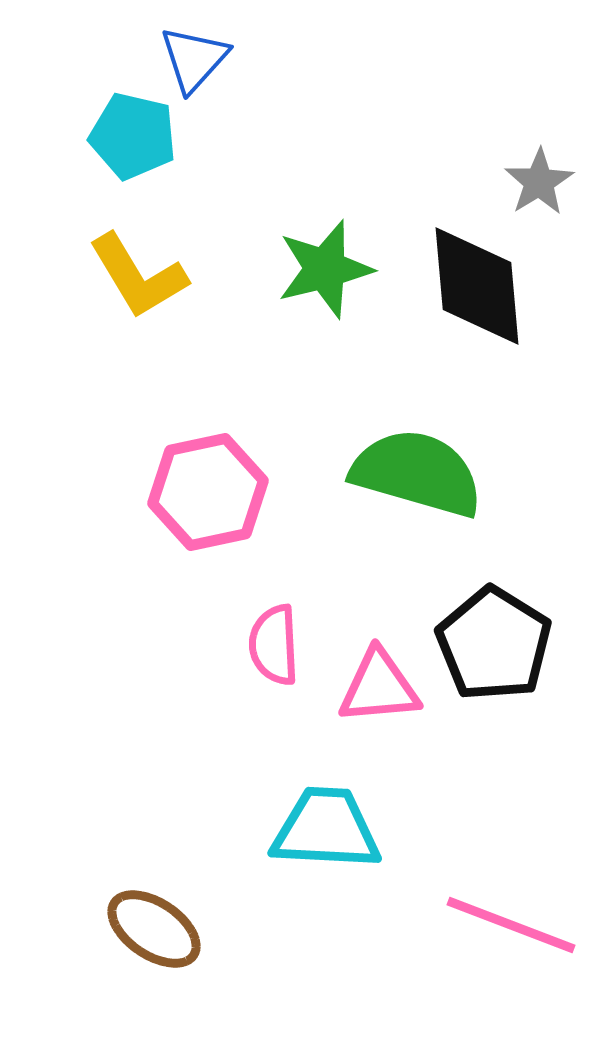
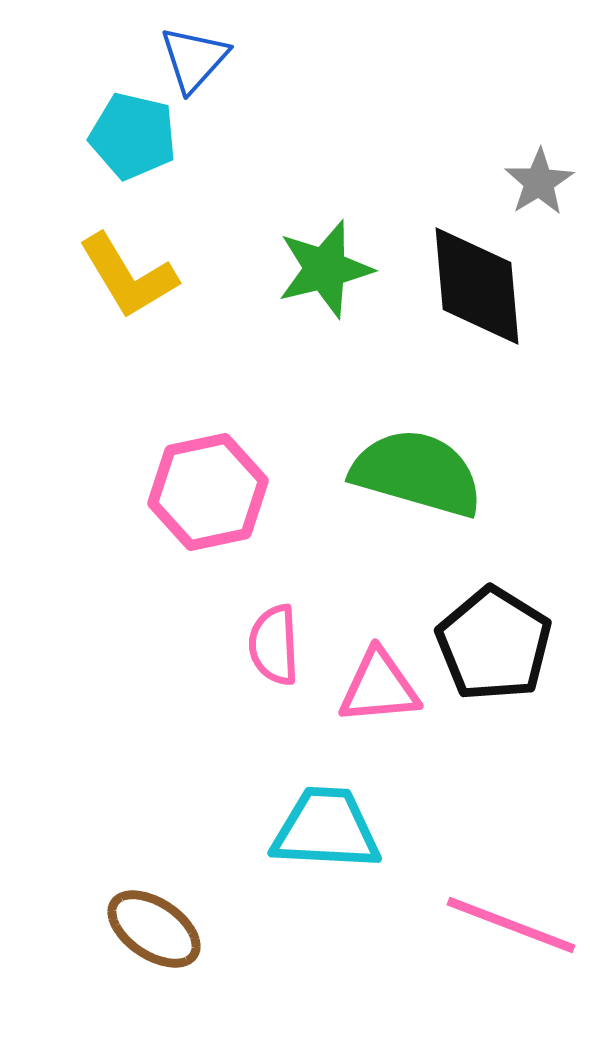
yellow L-shape: moved 10 px left
